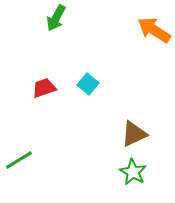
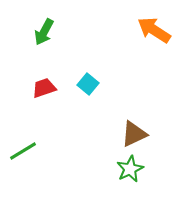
green arrow: moved 12 px left, 14 px down
green line: moved 4 px right, 9 px up
green star: moved 3 px left, 3 px up; rotated 16 degrees clockwise
